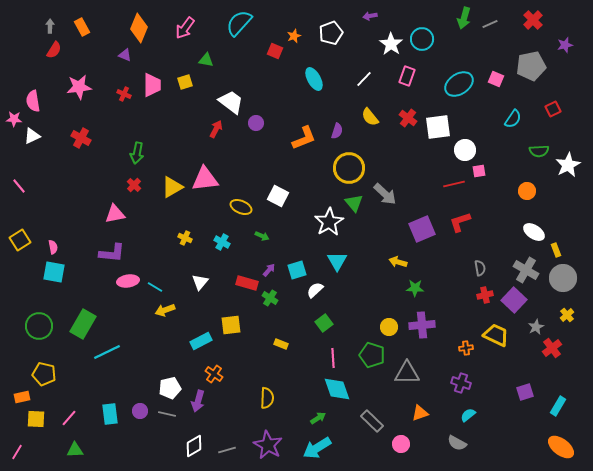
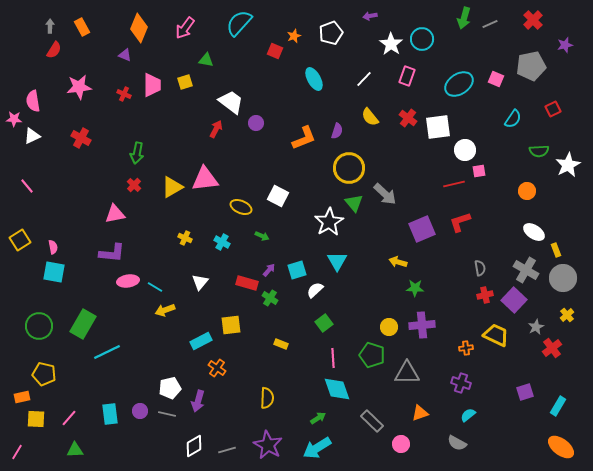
pink line at (19, 186): moved 8 px right
orange cross at (214, 374): moved 3 px right, 6 px up
